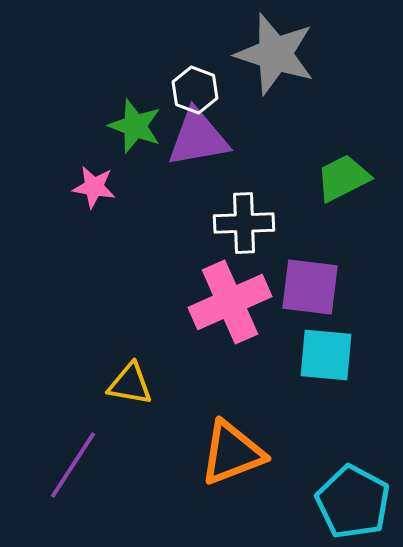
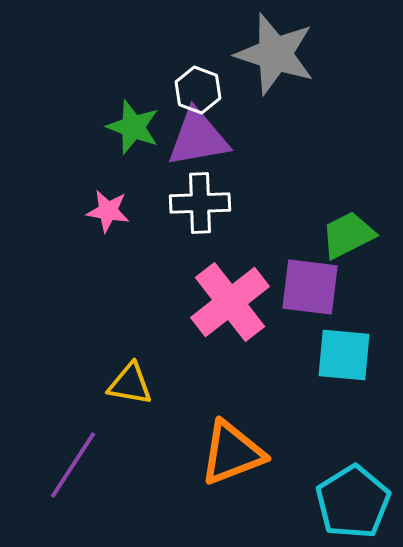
white hexagon: moved 3 px right
green star: moved 2 px left, 1 px down
green trapezoid: moved 5 px right, 57 px down
pink star: moved 14 px right, 24 px down
white cross: moved 44 px left, 20 px up
pink cross: rotated 14 degrees counterclockwise
cyan square: moved 18 px right
cyan pentagon: rotated 12 degrees clockwise
